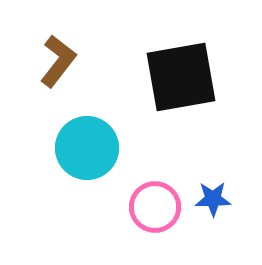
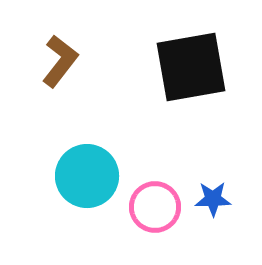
brown L-shape: moved 2 px right
black square: moved 10 px right, 10 px up
cyan circle: moved 28 px down
